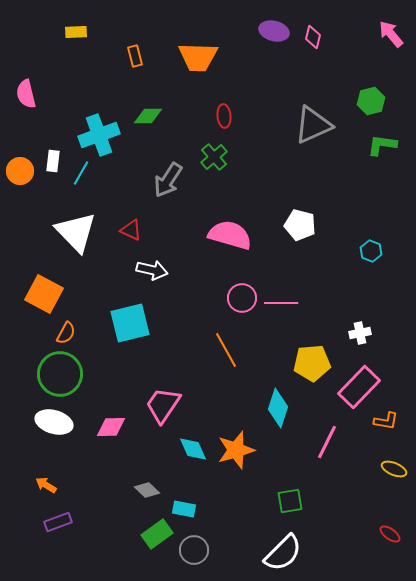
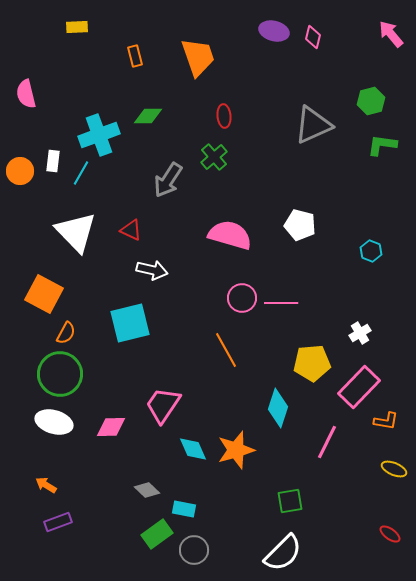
yellow rectangle at (76, 32): moved 1 px right, 5 px up
orange trapezoid at (198, 57): rotated 111 degrees counterclockwise
white cross at (360, 333): rotated 20 degrees counterclockwise
